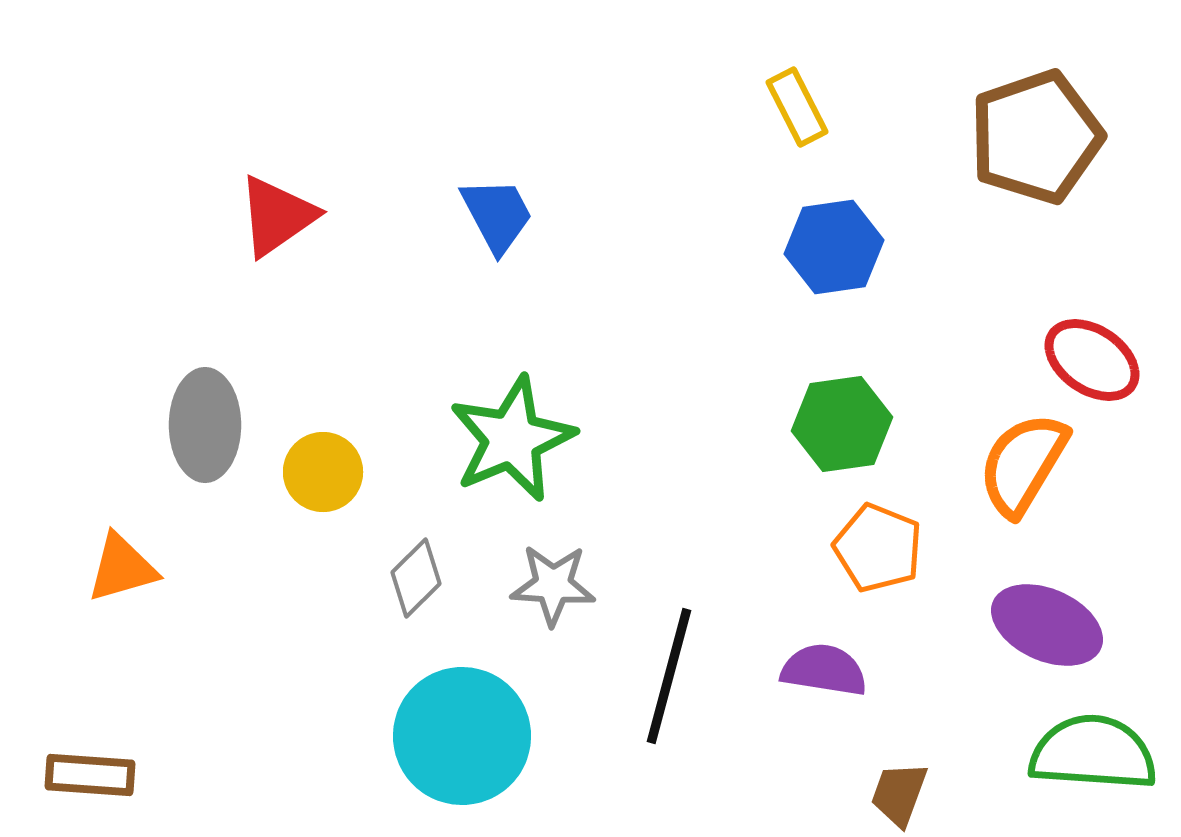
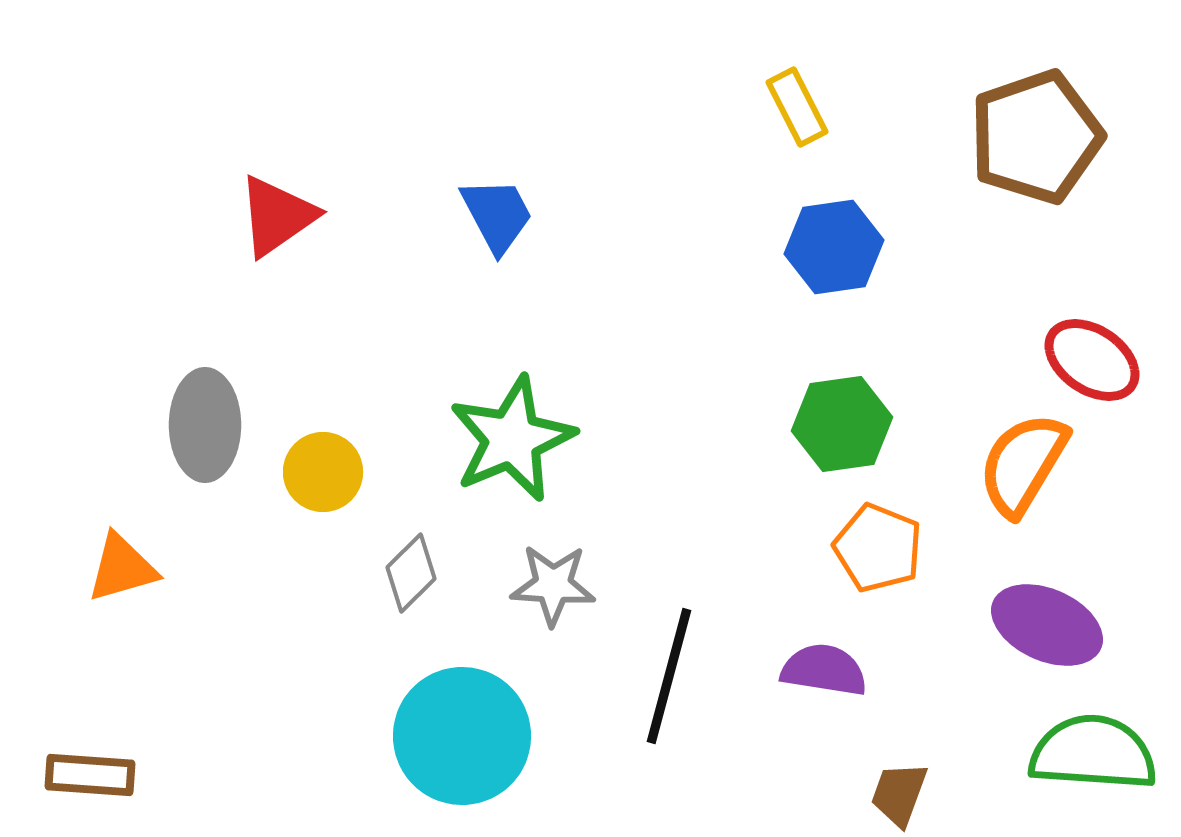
gray diamond: moved 5 px left, 5 px up
